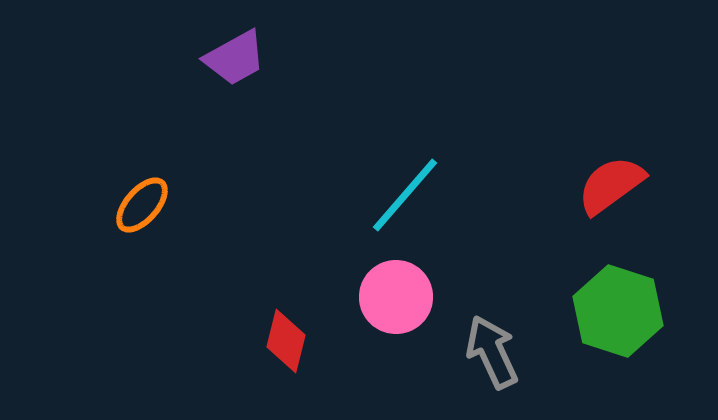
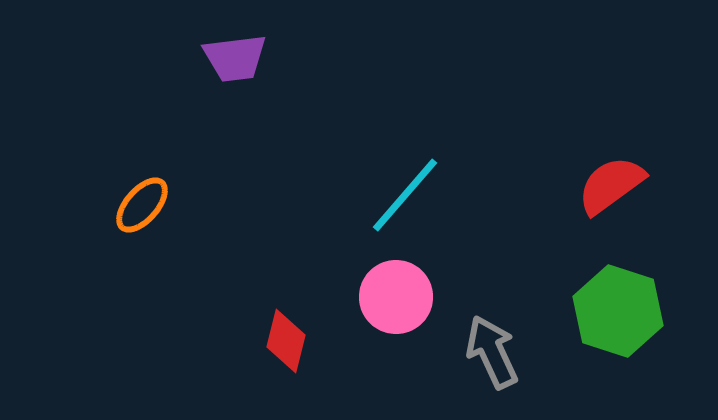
purple trapezoid: rotated 22 degrees clockwise
